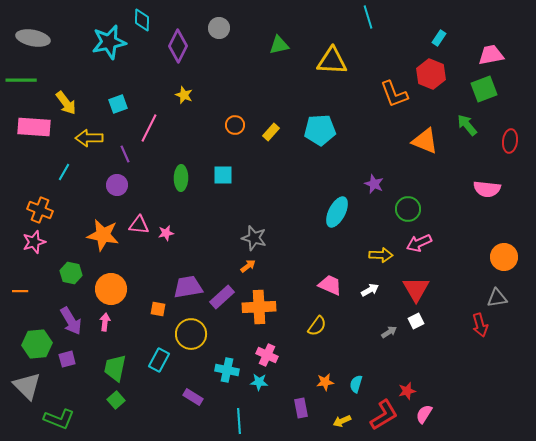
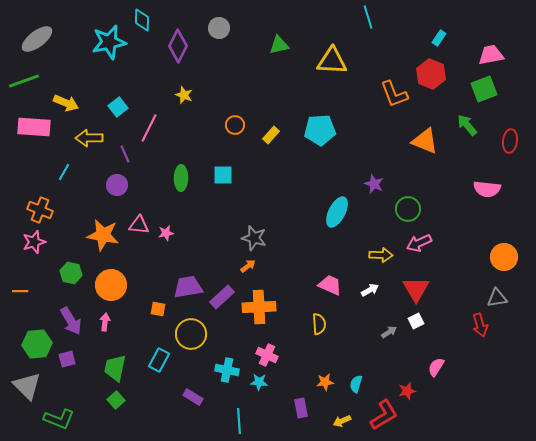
gray ellipse at (33, 38): moved 4 px right, 1 px down; rotated 48 degrees counterclockwise
green line at (21, 80): moved 3 px right, 1 px down; rotated 20 degrees counterclockwise
yellow arrow at (66, 103): rotated 30 degrees counterclockwise
cyan square at (118, 104): moved 3 px down; rotated 18 degrees counterclockwise
yellow rectangle at (271, 132): moved 3 px down
orange circle at (111, 289): moved 4 px up
yellow semicircle at (317, 326): moved 2 px right, 2 px up; rotated 40 degrees counterclockwise
pink semicircle at (424, 414): moved 12 px right, 47 px up
